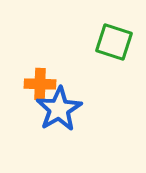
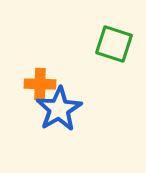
green square: moved 2 px down
